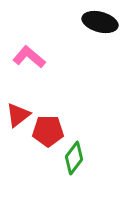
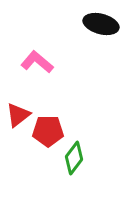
black ellipse: moved 1 px right, 2 px down
pink L-shape: moved 8 px right, 5 px down
